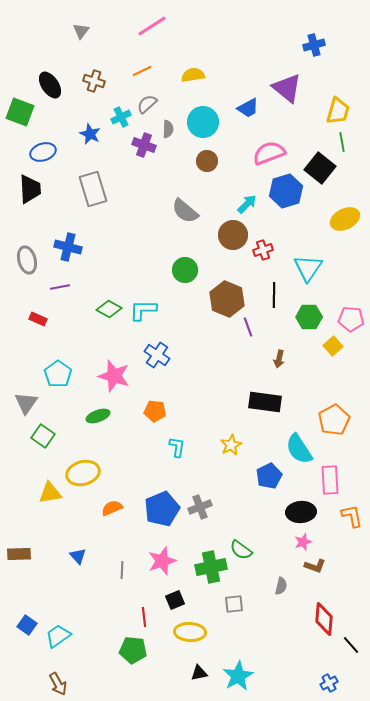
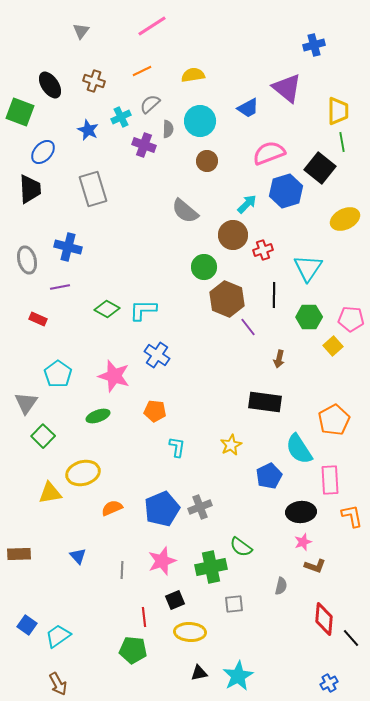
gray semicircle at (147, 104): moved 3 px right
yellow trapezoid at (338, 111): rotated 16 degrees counterclockwise
cyan circle at (203, 122): moved 3 px left, 1 px up
blue star at (90, 134): moved 2 px left, 4 px up
blue ellipse at (43, 152): rotated 30 degrees counterclockwise
green circle at (185, 270): moved 19 px right, 3 px up
green diamond at (109, 309): moved 2 px left
purple line at (248, 327): rotated 18 degrees counterclockwise
green square at (43, 436): rotated 10 degrees clockwise
green semicircle at (241, 550): moved 3 px up
black line at (351, 645): moved 7 px up
